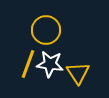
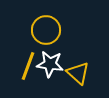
yellow line: moved 2 px down
yellow triangle: rotated 15 degrees counterclockwise
